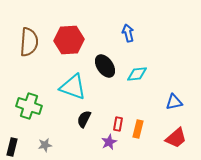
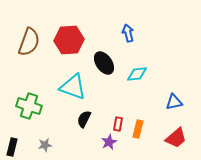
brown semicircle: rotated 16 degrees clockwise
black ellipse: moved 1 px left, 3 px up
